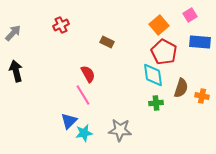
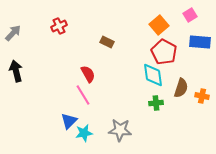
red cross: moved 2 px left, 1 px down
